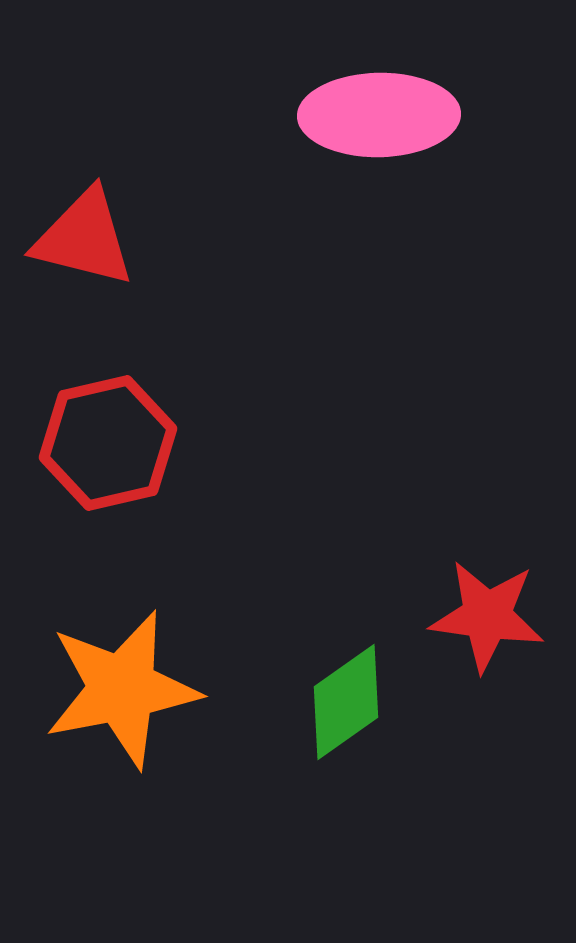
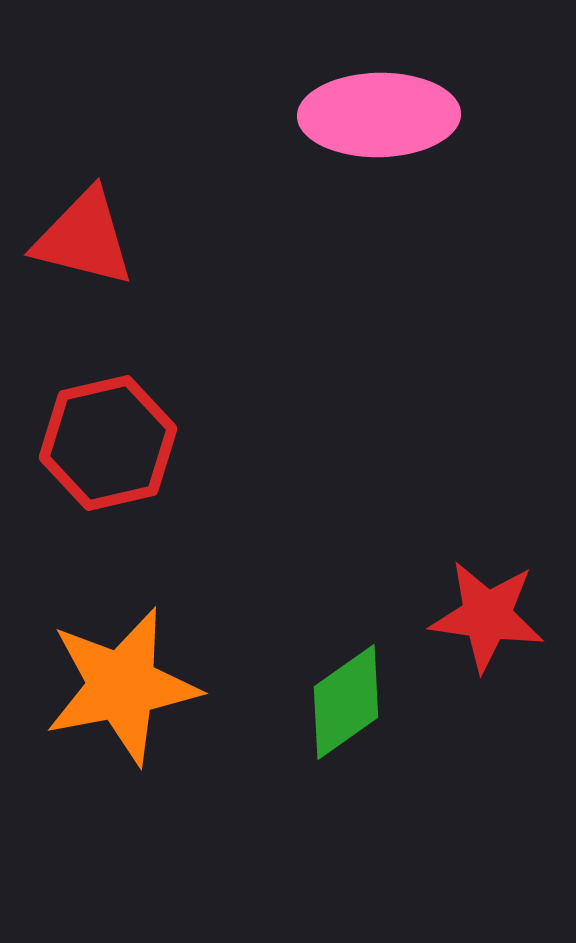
orange star: moved 3 px up
